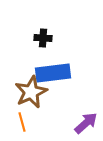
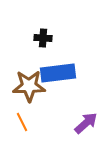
blue rectangle: moved 5 px right
brown star: moved 2 px left, 6 px up; rotated 24 degrees clockwise
orange line: rotated 12 degrees counterclockwise
